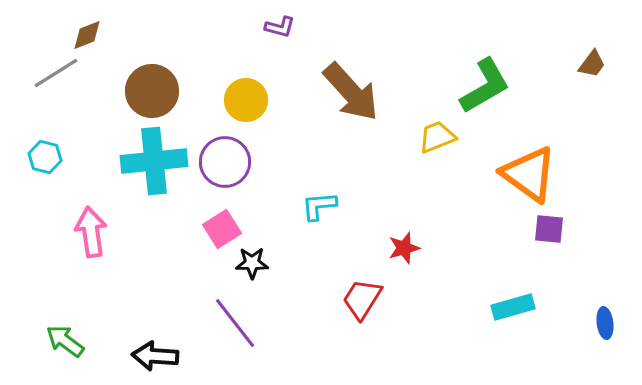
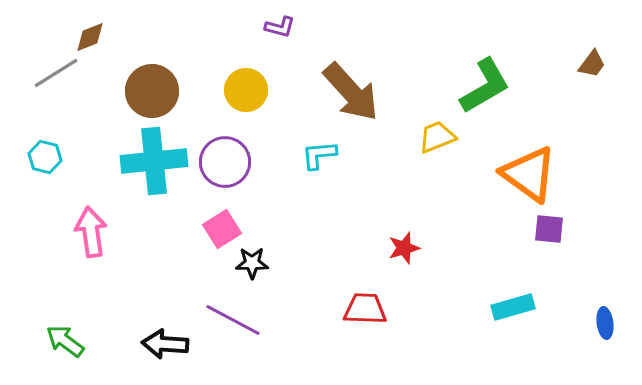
brown diamond: moved 3 px right, 2 px down
yellow circle: moved 10 px up
cyan L-shape: moved 51 px up
red trapezoid: moved 3 px right, 10 px down; rotated 60 degrees clockwise
purple line: moved 2 px left, 3 px up; rotated 24 degrees counterclockwise
black arrow: moved 10 px right, 12 px up
